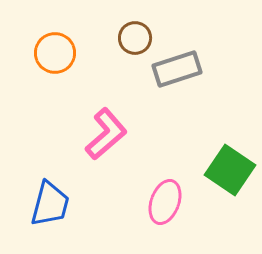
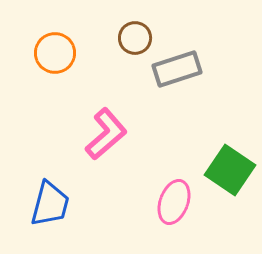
pink ellipse: moved 9 px right
